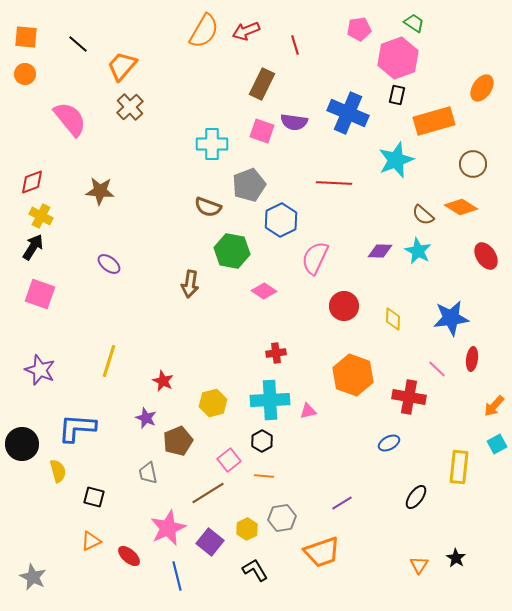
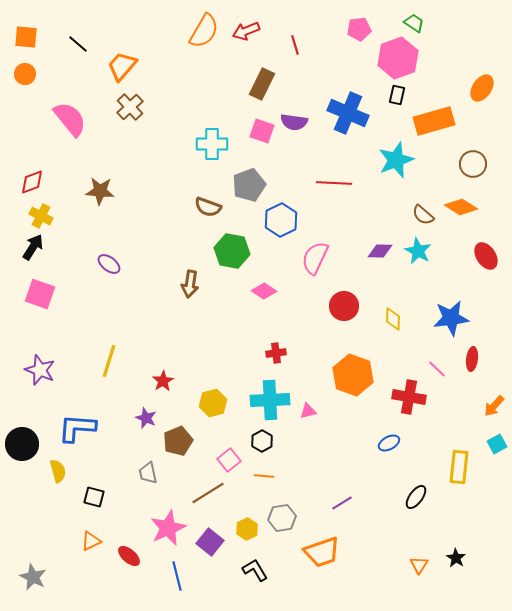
red star at (163, 381): rotated 15 degrees clockwise
